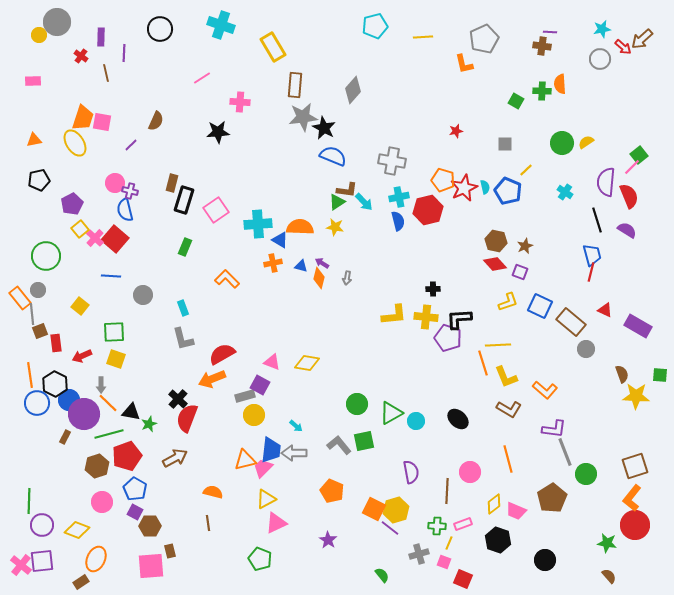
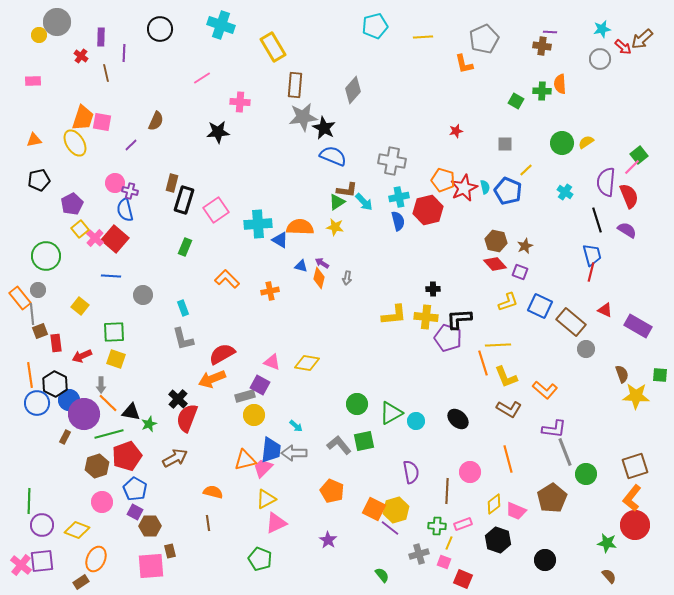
orange cross at (273, 263): moved 3 px left, 28 px down
